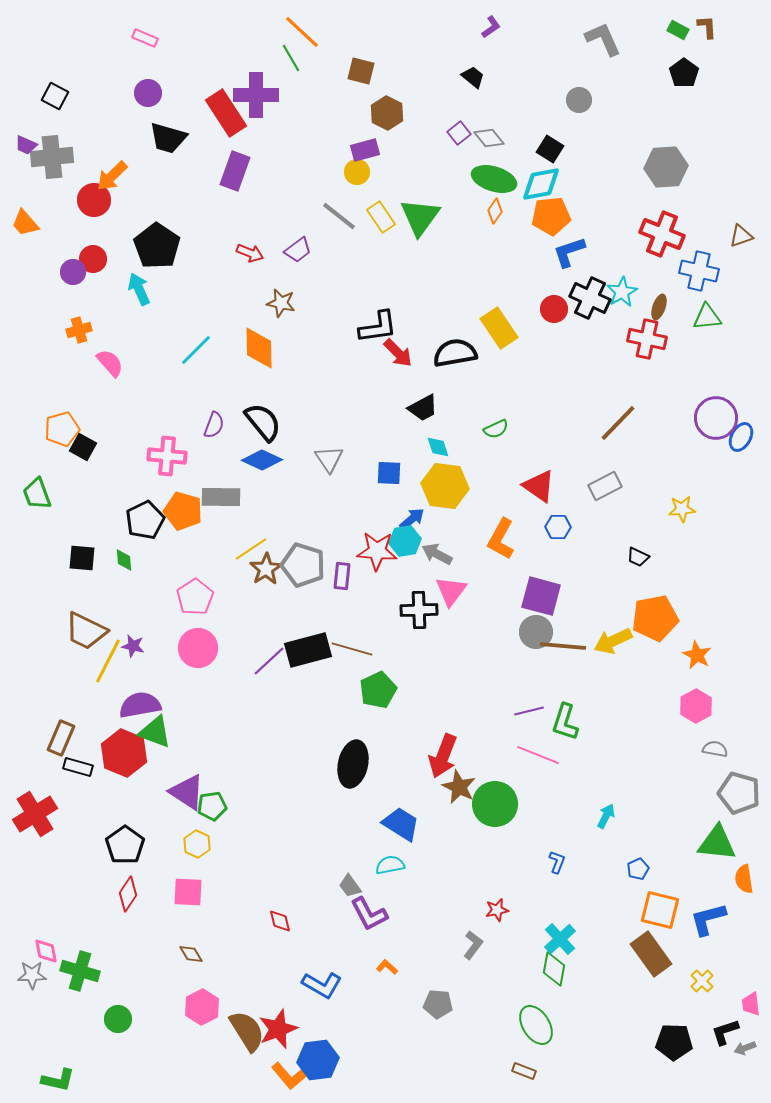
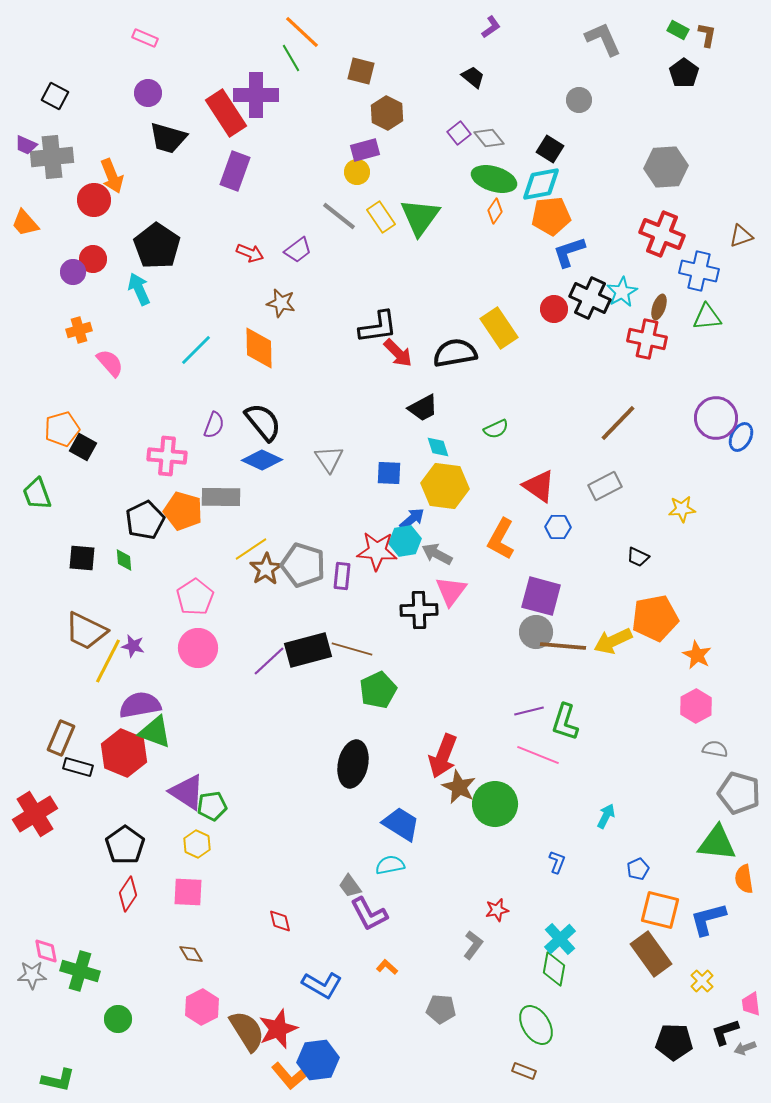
brown L-shape at (707, 27): moved 8 px down; rotated 15 degrees clockwise
orange arrow at (112, 176): rotated 68 degrees counterclockwise
gray pentagon at (438, 1004): moved 3 px right, 5 px down
